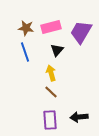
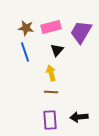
brown line: rotated 40 degrees counterclockwise
